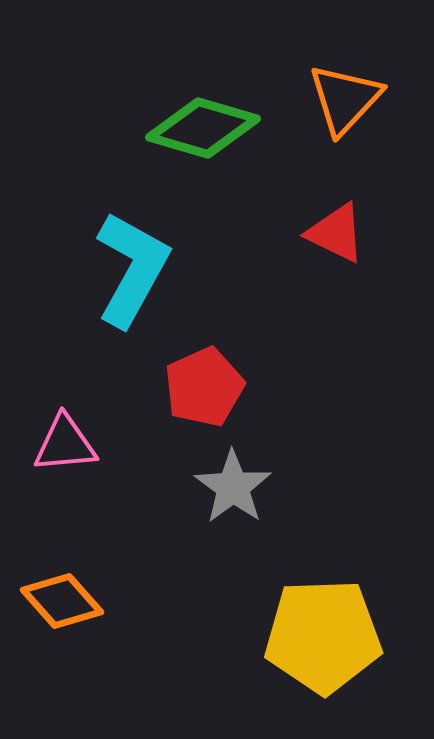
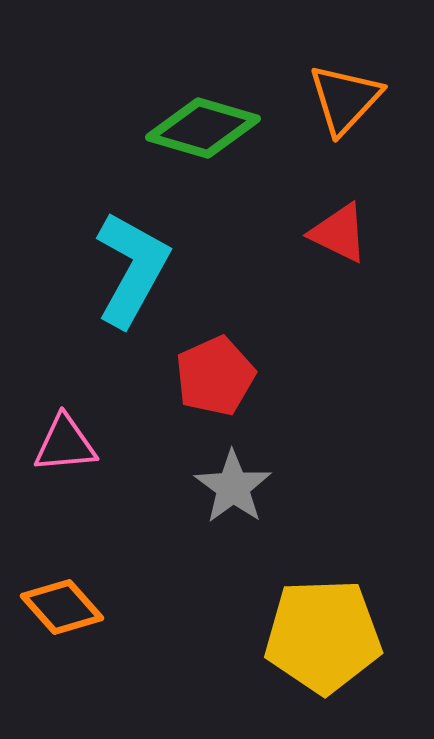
red triangle: moved 3 px right
red pentagon: moved 11 px right, 11 px up
orange diamond: moved 6 px down
